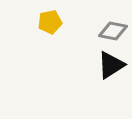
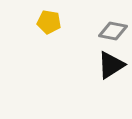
yellow pentagon: moved 1 px left; rotated 20 degrees clockwise
